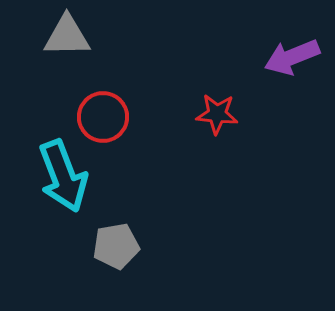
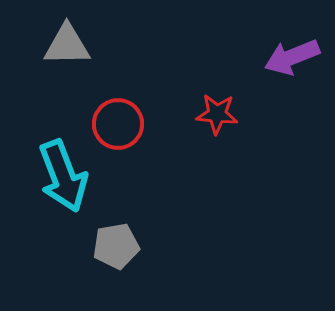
gray triangle: moved 9 px down
red circle: moved 15 px right, 7 px down
